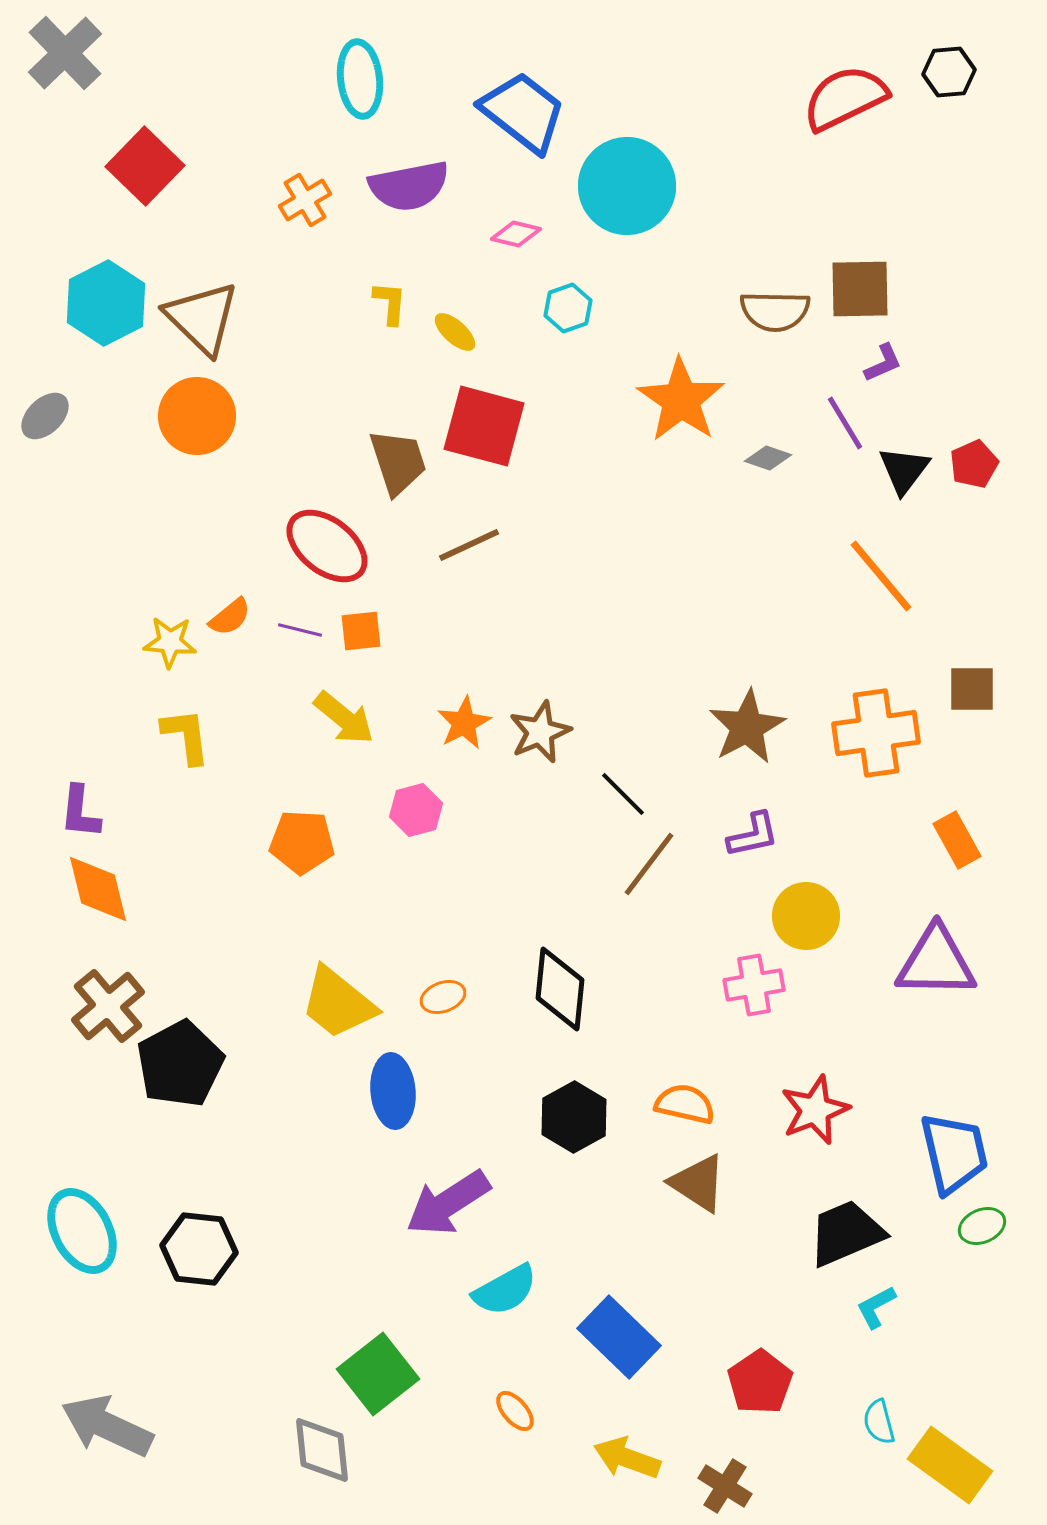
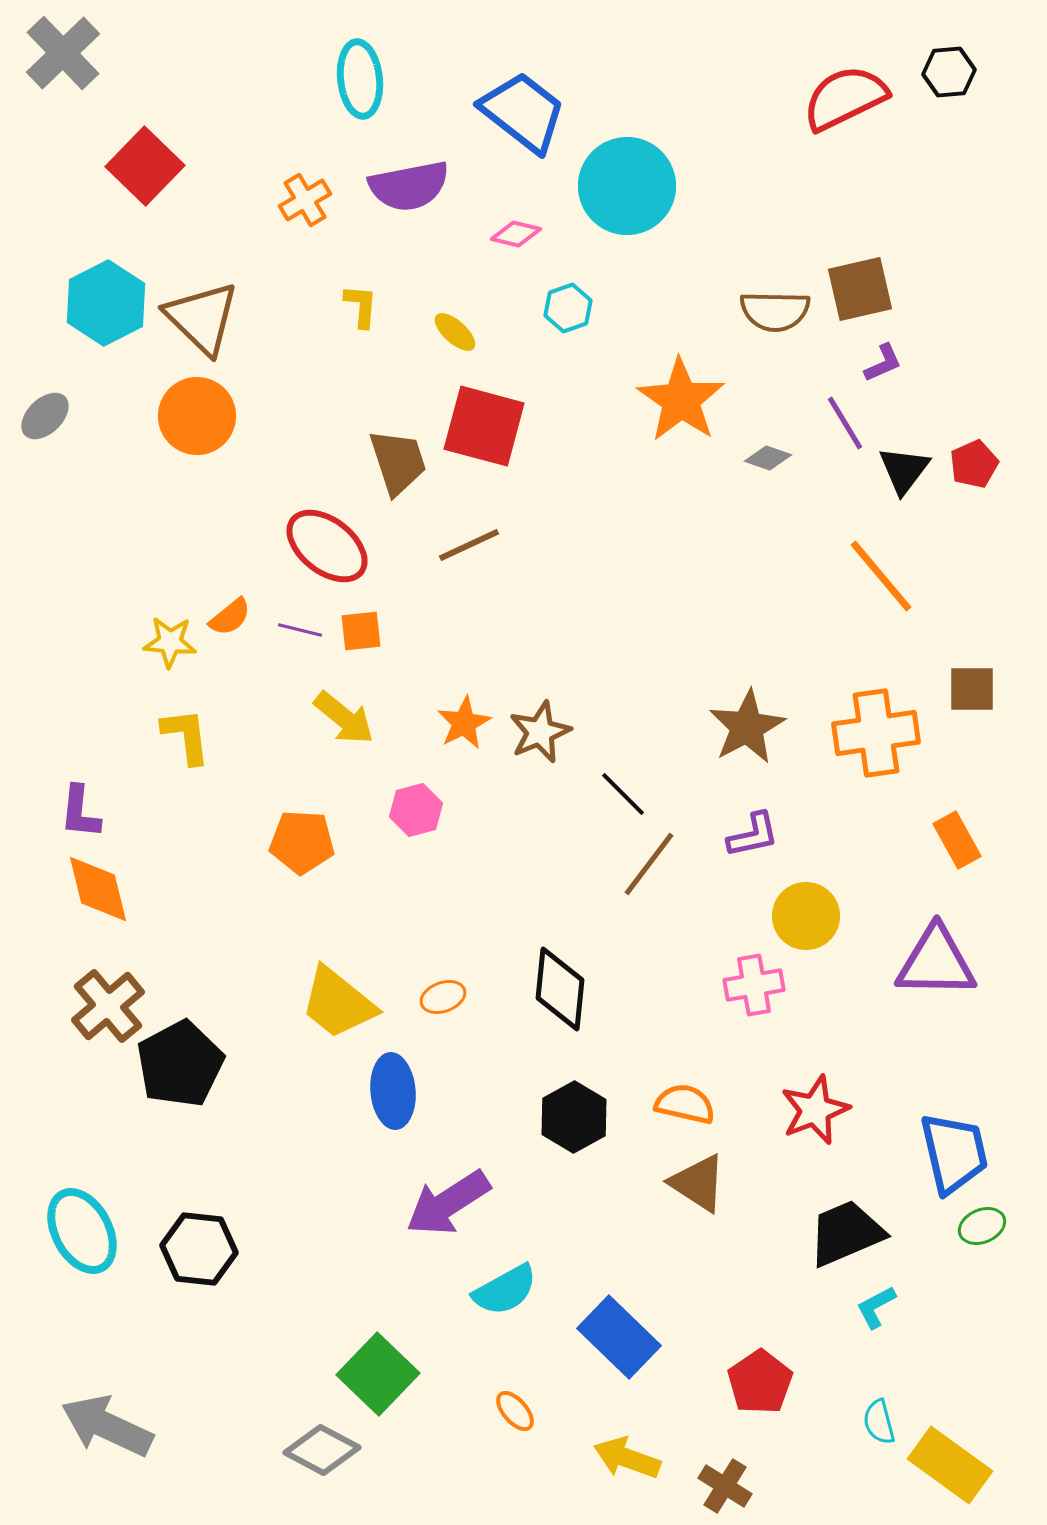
gray cross at (65, 53): moved 2 px left
brown square at (860, 289): rotated 12 degrees counterclockwise
yellow L-shape at (390, 303): moved 29 px left, 3 px down
green square at (378, 1374): rotated 8 degrees counterclockwise
gray diamond at (322, 1450): rotated 56 degrees counterclockwise
